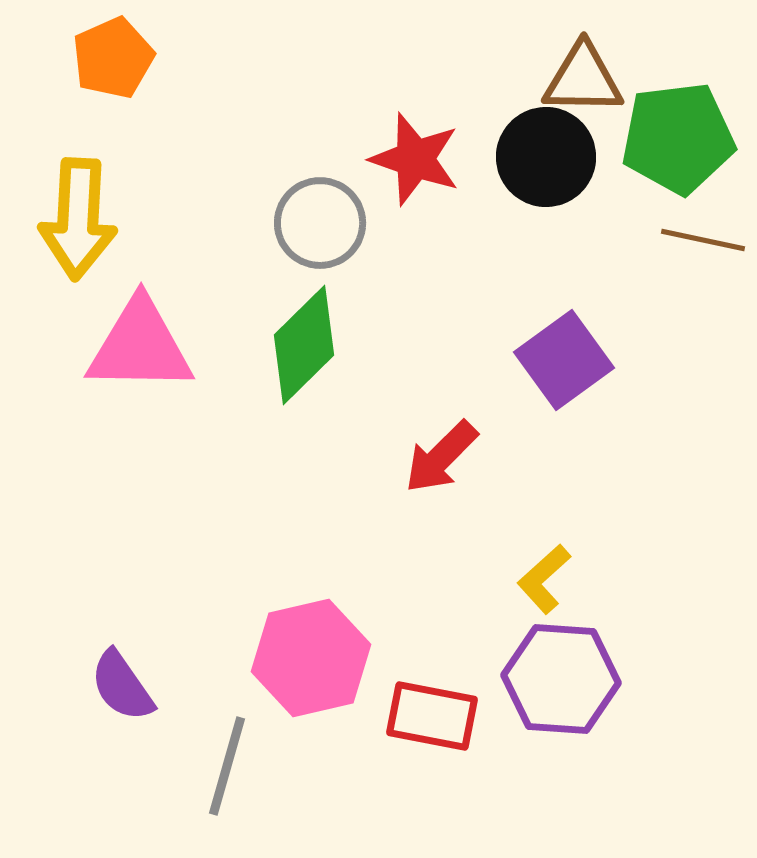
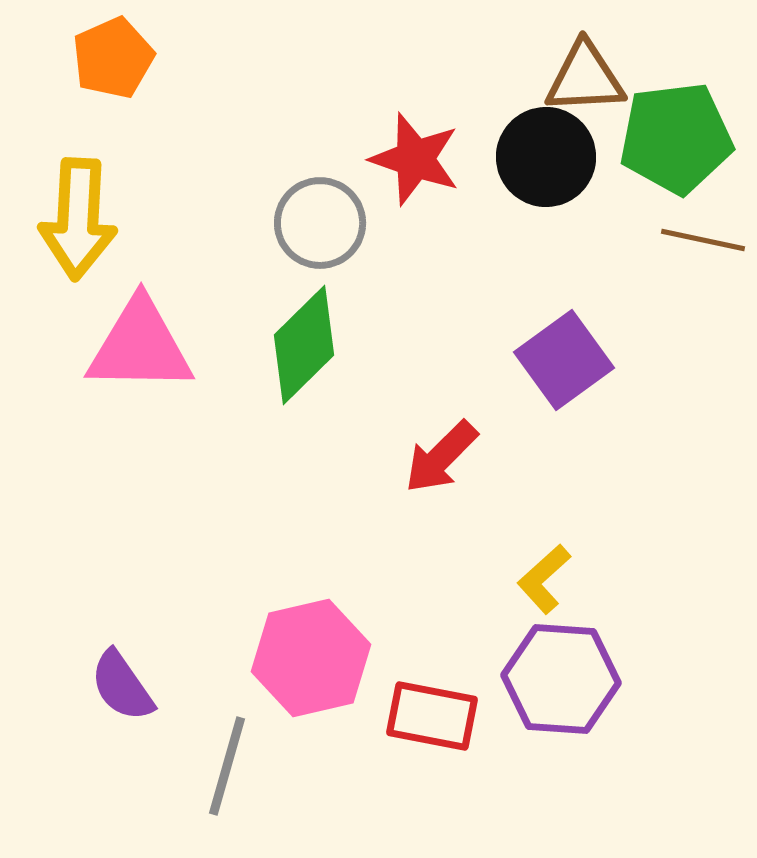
brown triangle: moved 2 px right, 1 px up; rotated 4 degrees counterclockwise
green pentagon: moved 2 px left
